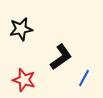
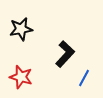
black L-shape: moved 4 px right, 3 px up; rotated 12 degrees counterclockwise
red star: moved 3 px left, 3 px up
